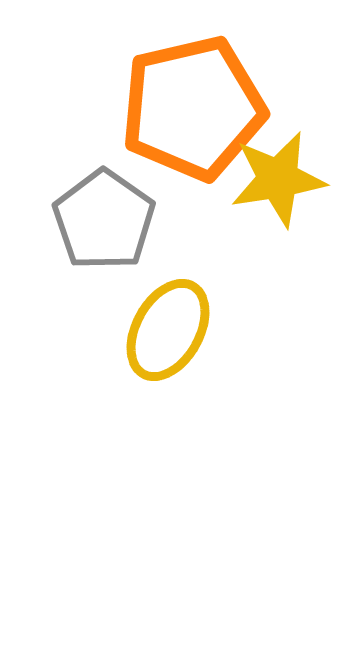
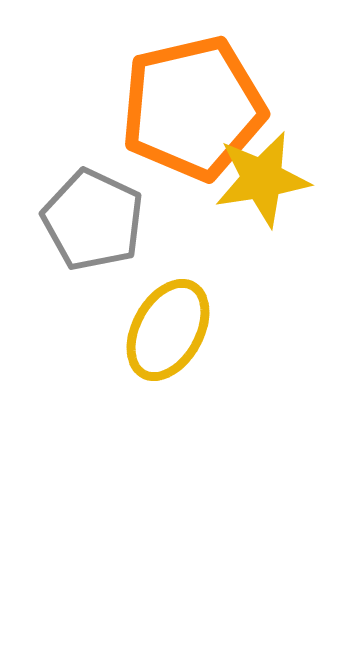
yellow star: moved 16 px left
gray pentagon: moved 11 px left; rotated 10 degrees counterclockwise
